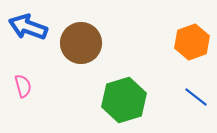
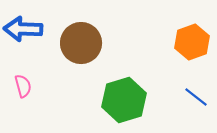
blue arrow: moved 5 px left, 2 px down; rotated 18 degrees counterclockwise
